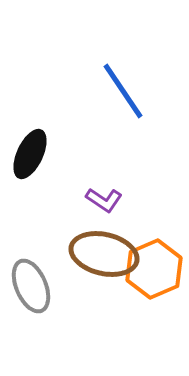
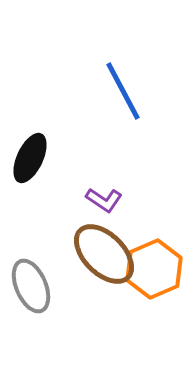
blue line: rotated 6 degrees clockwise
black ellipse: moved 4 px down
brown ellipse: rotated 32 degrees clockwise
